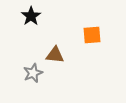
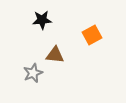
black star: moved 11 px right, 4 px down; rotated 30 degrees clockwise
orange square: rotated 24 degrees counterclockwise
